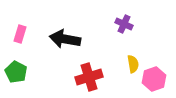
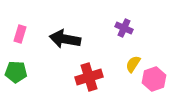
purple cross: moved 4 px down
yellow semicircle: rotated 138 degrees counterclockwise
green pentagon: rotated 25 degrees counterclockwise
